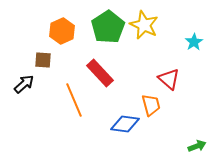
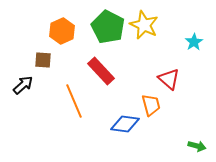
green pentagon: rotated 12 degrees counterclockwise
red rectangle: moved 1 px right, 2 px up
black arrow: moved 1 px left, 1 px down
orange line: moved 1 px down
green arrow: rotated 36 degrees clockwise
